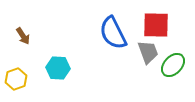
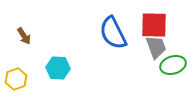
red square: moved 2 px left
brown arrow: moved 1 px right
gray trapezoid: moved 8 px right, 5 px up
green ellipse: rotated 30 degrees clockwise
